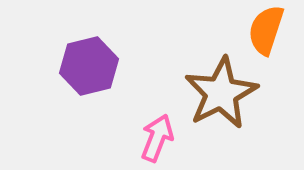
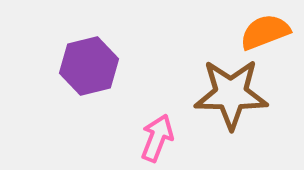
orange semicircle: moved 1 px left, 2 px down; rotated 51 degrees clockwise
brown star: moved 10 px right, 1 px down; rotated 28 degrees clockwise
